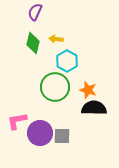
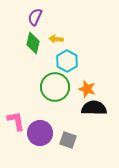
purple semicircle: moved 5 px down
orange star: moved 1 px left, 1 px up
pink L-shape: moved 1 px left; rotated 90 degrees clockwise
gray square: moved 6 px right, 4 px down; rotated 18 degrees clockwise
